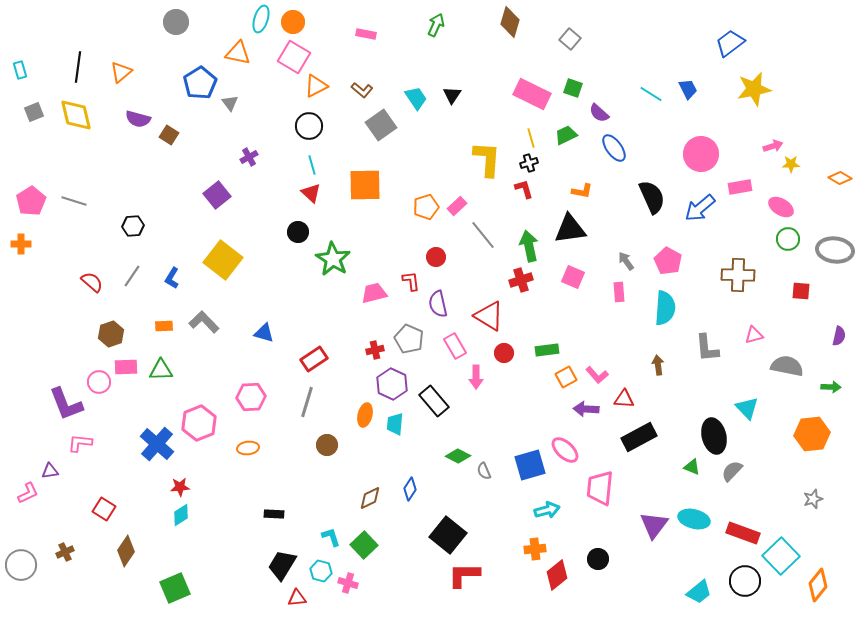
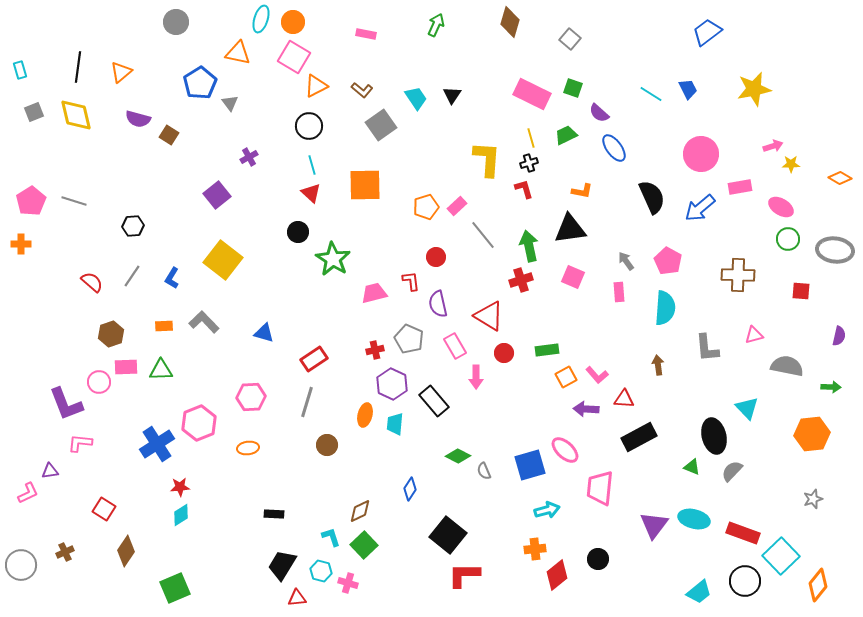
blue trapezoid at (730, 43): moved 23 px left, 11 px up
blue cross at (157, 444): rotated 16 degrees clockwise
brown diamond at (370, 498): moved 10 px left, 13 px down
